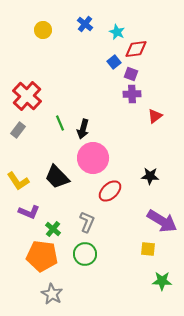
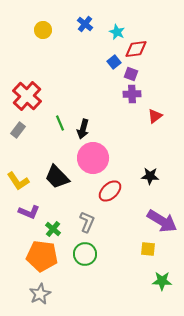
gray star: moved 12 px left; rotated 15 degrees clockwise
